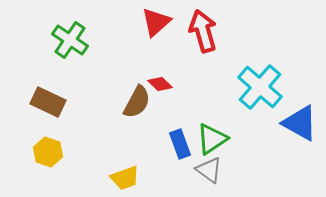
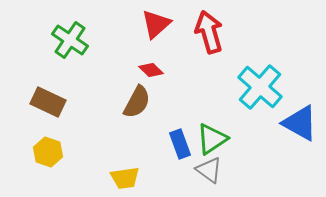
red triangle: moved 2 px down
red arrow: moved 6 px right, 1 px down
red diamond: moved 9 px left, 14 px up
yellow trapezoid: rotated 12 degrees clockwise
